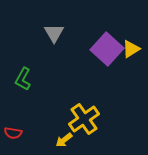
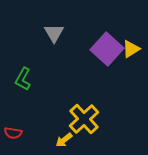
yellow cross: rotated 8 degrees counterclockwise
